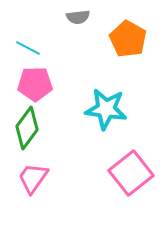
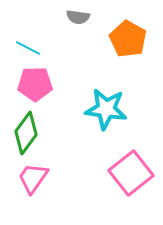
gray semicircle: rotated 15 degrees clockwise
green diamond: moved 1 px left, 5 px down
